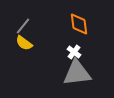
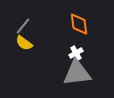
white cross: moved 2 px right, 1 px down; rotated 24 degrees clockwise
